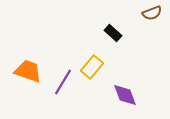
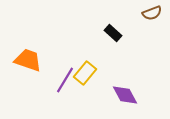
yellow rectangle: moved 7 px left, 6 px down
orange trapezoid: moved 11 px up
purple line: moved 2 px right, 2 px up
purple diamond: rotated 8 degrees counterclockwise
